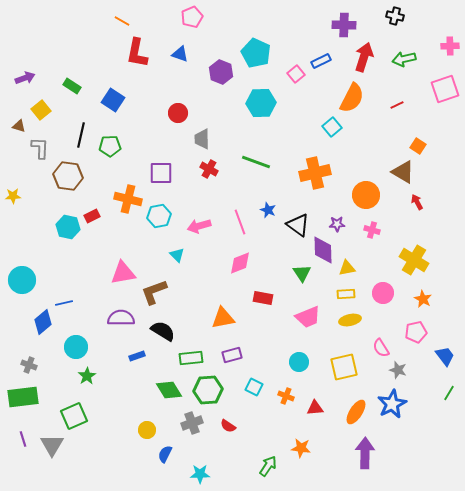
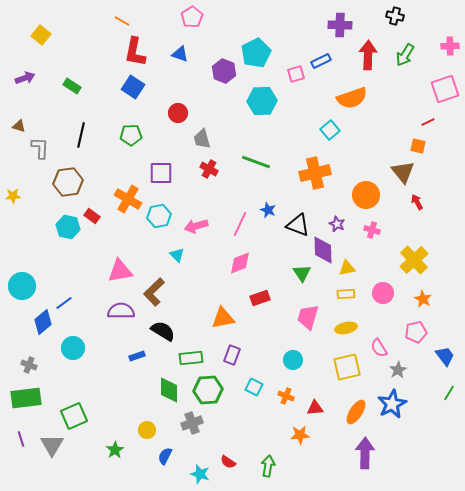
pink pentagon at (192, 17): rotated 10 degrees counterclockwise
purple cross at (344, 25): moved 4 px left
red L-shape at (137, 53): moved 2 px left, 1 px up
cyan pentagon at (256, 53): rotated 20 degrees clockwise
red arrow at (364, 57): moved 4 px right, 2 px up; rotated 16 degrees counterclockwise
green arrow at (404, 59): moved 1 px right, 4 px up; rotated 45 degrees counterclockwise
purple hexagon at (221, 72): moved 3 px right, 1 px up
pink square at (296, 74): rotated 24 degrees clockwise
orange semicircle at (352, 98): rotated 44 degrees clockwise
blue square at (113, 100): moved 20 px right, 13 px up
cyan hexagon at (261, 103): moved 1 px right, 2 px up
red line at (397, 105): moved 31 px right, 17 px down
yellow square at (41, 110): moved 75 px up; rotated 12 degrees counterclockwise
cyan square at (332, 127): moved 2 px left, 3 px down
gray trapezoid at (202, 139): rotated 15 degrees counterclockwise
green pentagon at (110, 146): moved 21 px right, 11 px up
orange square at (418, 146): rotated 21 degrees counterclockwise
brown triangle at (403, 172): rotated 20 degrees clockwise
brown hexagon at (68, 176): moved 6 px down; rotated 16 degrees counterclockwise
orange cross at (128, 199): rotated 16 degrees clockwise
red rectangle at (92, 216): rotated 63 degrees clockwise
pink line at (240, 222): moved 2 px down; rotated 45 degrees clockwise
purple star at (337, 224): rotated 28 degrees clockwise
black triangle at (298, 225): rotated 15 degrees counterclockwise
pink arrow at (199, 226): moved 3 px left
yellow cross at (414, 260): rotated 16 degrees clockwise
pink triangle at (123, 273): moved 3 px left, 2 px up
cyan circle at (22, 280): moved 6 px down
brown L-shape at (154, 292): rotated 24 degrees counterclockwise
red rectangle at (263, 298): moved 3 px left; rotated 30 degrees counterclockwise
blue line at (64, 303): rotated 24 degrees counterclockwise
pink trapezoid at (308, 317): rotated 128 degrees clockwise
purple semicircle at (121, 318): moved 7 px up
yellow ellipse at (350, 320): moved 4 px left, 8 px down
cyan circle at (76, 347): moved 3 px left, 1 px down
pink semicircle at (381, 348): moved 2 px left
purple rectangle at (232, 355): rotated 54 degrees counterclockwise
cyan circle at (299, 362): moved 6 px left, 2 px up
yellow square at (344, 367): moved 3 px right
gray star at (398, 370): rotated 24 degrees clockwise
green star at (87, 376): moved 28 px right, 74 px down
green diamond at (169, 390): rotated 32 degrees clockwise
green rectangle at (23, 397): moved 3 px right, 1 px down
red semicircle at (228, 426): moved 36 px down
purple line at (23, 439): moved 2 px left
orange star at (301, 448): moved 1 px left, 13 px up; rotated 12 degrees counterclockwise
blue semicircle at (165, 454): moved 2 px down
green arrow at (268, 466): rotated 25 degrees counterclockwise
cyan star at (200, 474): rotated 18 degrees clockwise
